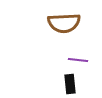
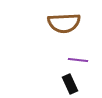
black rectangle: rotated 18 degrees counterclockwise
